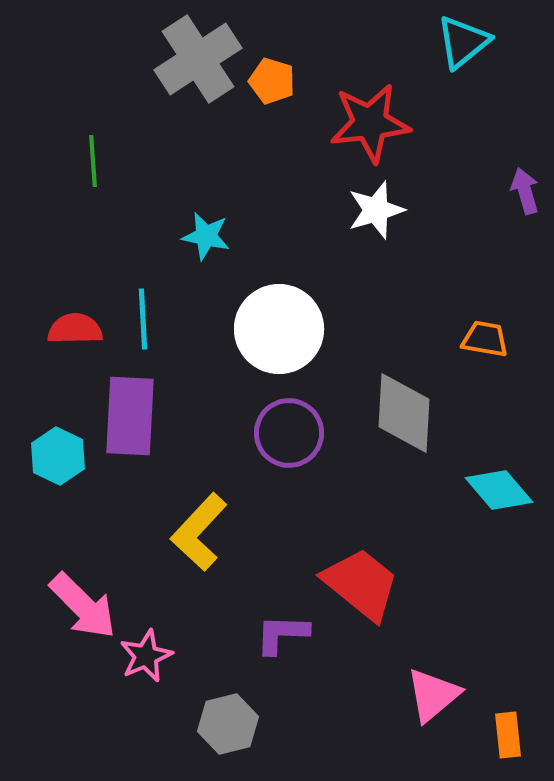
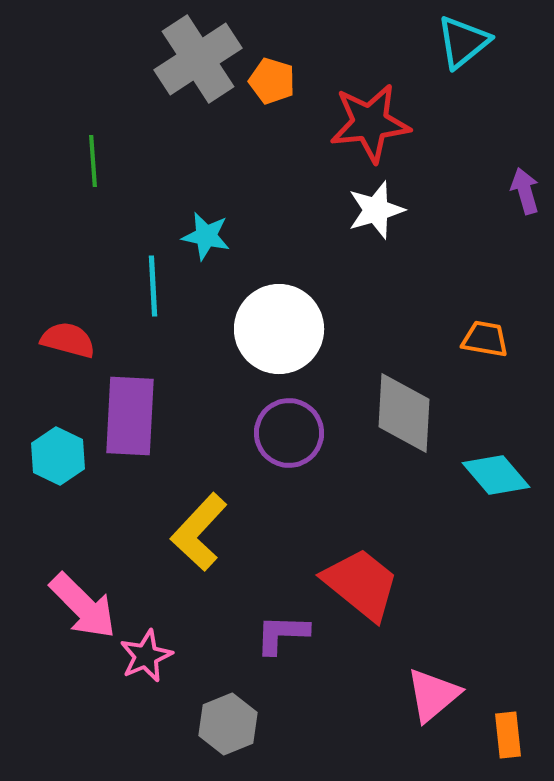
cyan line: moved 10 px right, 33 px up
red semicircle: moved 7 px left, 11 px down; rotated 16 degrees clockwise
cyan diamond: moved 3 px left, 15 px up
gray hexagon: rotated 8 degrees counterclockwise
